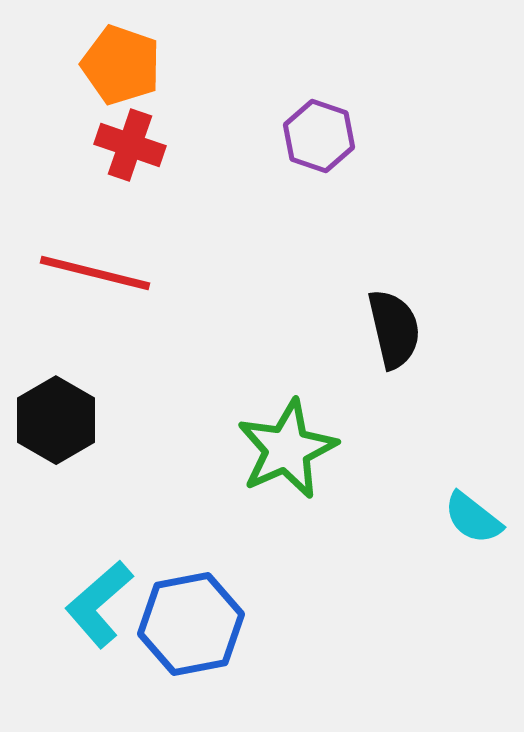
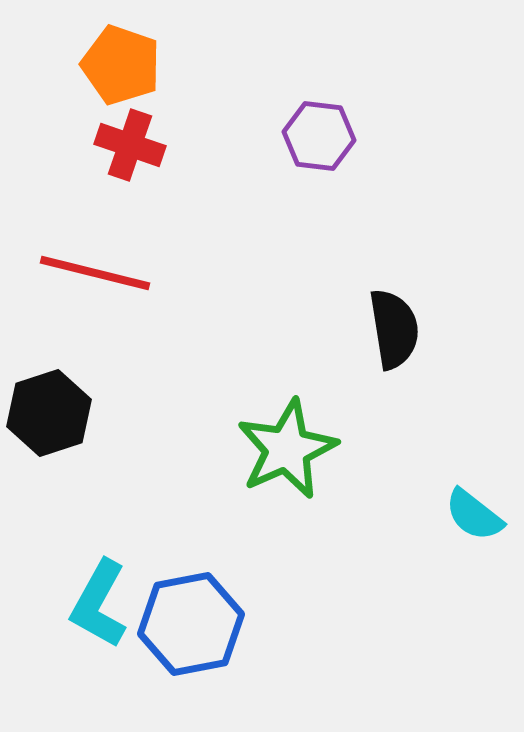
purple hexagon: rotated 12 degrees counterclockwise
black semicircle: rotated 4 degrees clockwise
black hexagon: moved 7 px left, 7 px up; rotated 12 degrees clockwise
cyan semicircle: moved 1 px right, 3 px up
cyan L-shape: rotated 20 degrees counterclockwise
